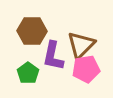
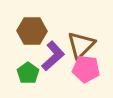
purple L-shape: rotated 144 degrees counterclockwise
pink pentagon: rotated 16 degrees clockwise
